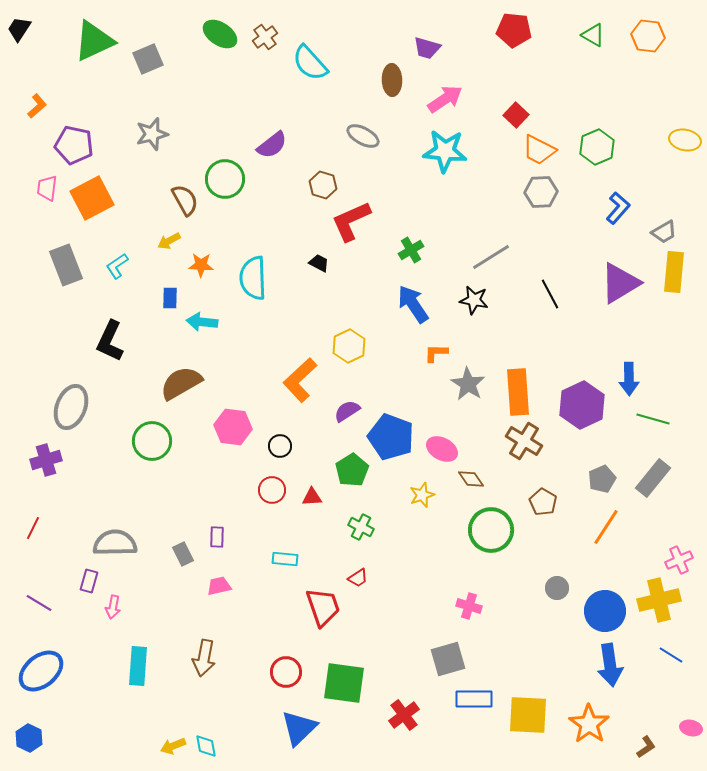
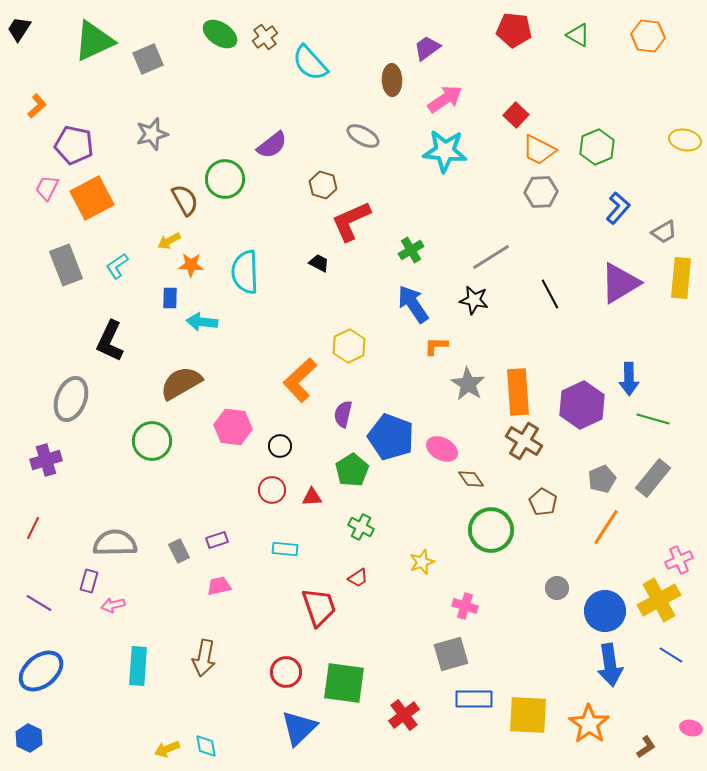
green triangle at (593, 35): moved 15 px left
purple trapezoid at (427, 48): rotated 128 degrees clockwise
pink trapezoid at (47, 188): rotated 20 degrees clockwise
orange star at (201, 265): moved 10 px left
yellow rectangle at (674, 272): moved 7 px right, 6 px down
cyan semicircle at (253, 278): moved 8 px left, 6 px up
orange L-shape at (436, 353): moved 7 px up
gray ellipse at (71, 407): moved 8 px up
purple semicircle at (347, 411): moved 4 px left, 3 px down; rotated 44 degrees counterclockwise
yellow star at (422, 495): moved 67 px down
purple rectangle at (217, 537): moved 3 px down; rotated 70 degrees clockwise
gray rectangle at (183, 554): moved 4 px left, 3 px up
cyan rectangle at (285, 559): moved 10 px up
yellow cross at (659, 600): rotated 15 degrees counterclockwise
pink cross at (469, 606): moved 4 px left
pink arrow at (113, 607): moved 2 px up; rotated 65 degrees clockwise
red trapezoid at (323, 607): moved 4 px left
gray square at (448, 659): moved 3 px right, 5 px up
yellow arrow at (173, 746): moved 6 px left, 3 px down
